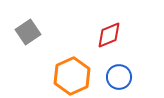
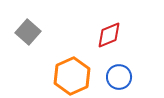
gray square: rotated 15 degrees counterclockwise
